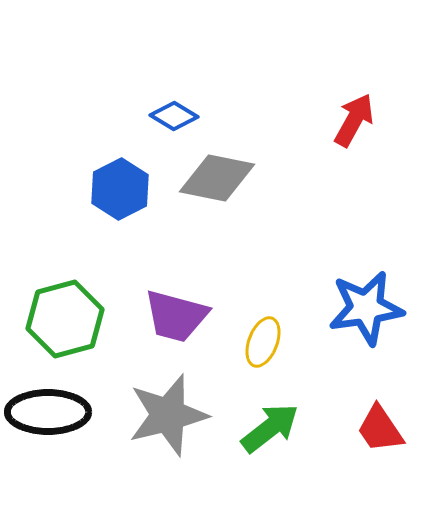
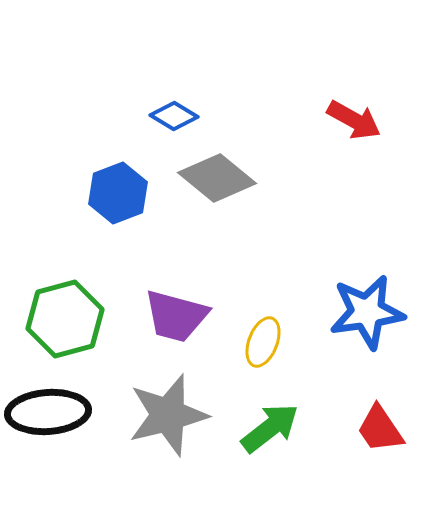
red arrow: rotated 90 degrees clockwise
gray diamond: rotated 28 degrees clockwise
blue hexagon: moved 2 px left, 4 px down; rotated 6 degrees clockwise
blue star: moved 1 px right, 4 px down
black ellipse: rotated 4 degrees counterclockwise
